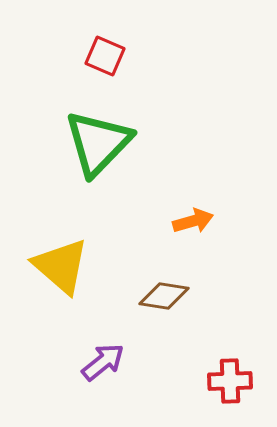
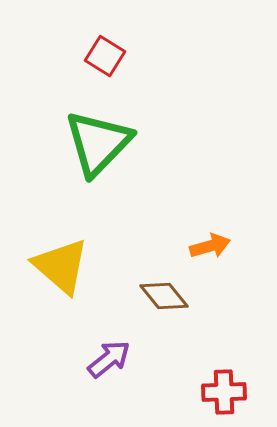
red square: rotated 9 degrees clockwise
orange arrow: moved 17 px right, 25 px down
brown diamond: rotated 42 degrees clockwise
purple arrow: moved 6 px right, 3 px up
red cross: moved 6 px left, 11 px down
